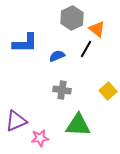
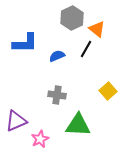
gray cross: moved 5 px left, 5 px down
pink star: moved 1 px down; rotated 18 degrees counterclockwise
